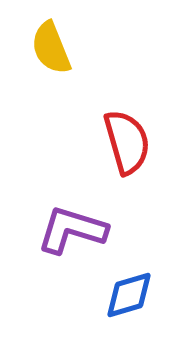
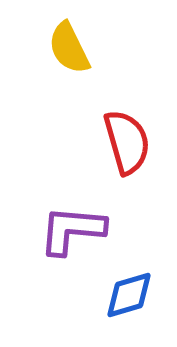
yellow semicircle: moved 18 px right; rotated 4 degrees counterclockwise
purple L-shape: rotated 12 degrees counterclockwise
